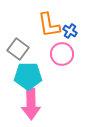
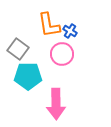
pink arrow: moved 25 px right
